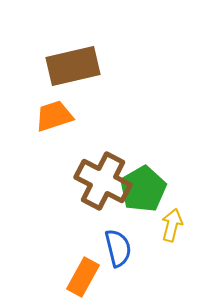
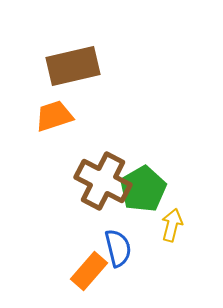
orange rectangle: moved 6 px right, 6 px up; rotated 12 degrees clockwise
